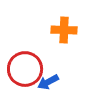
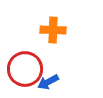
orange cross: moved 11 px left
